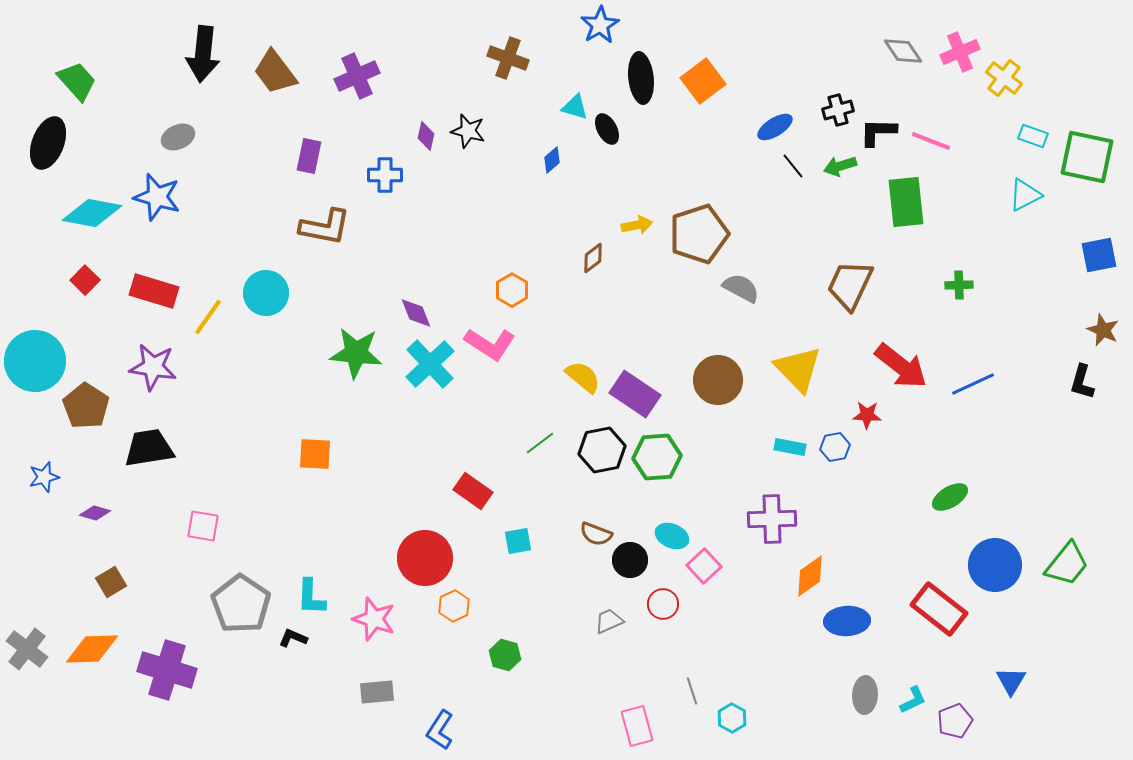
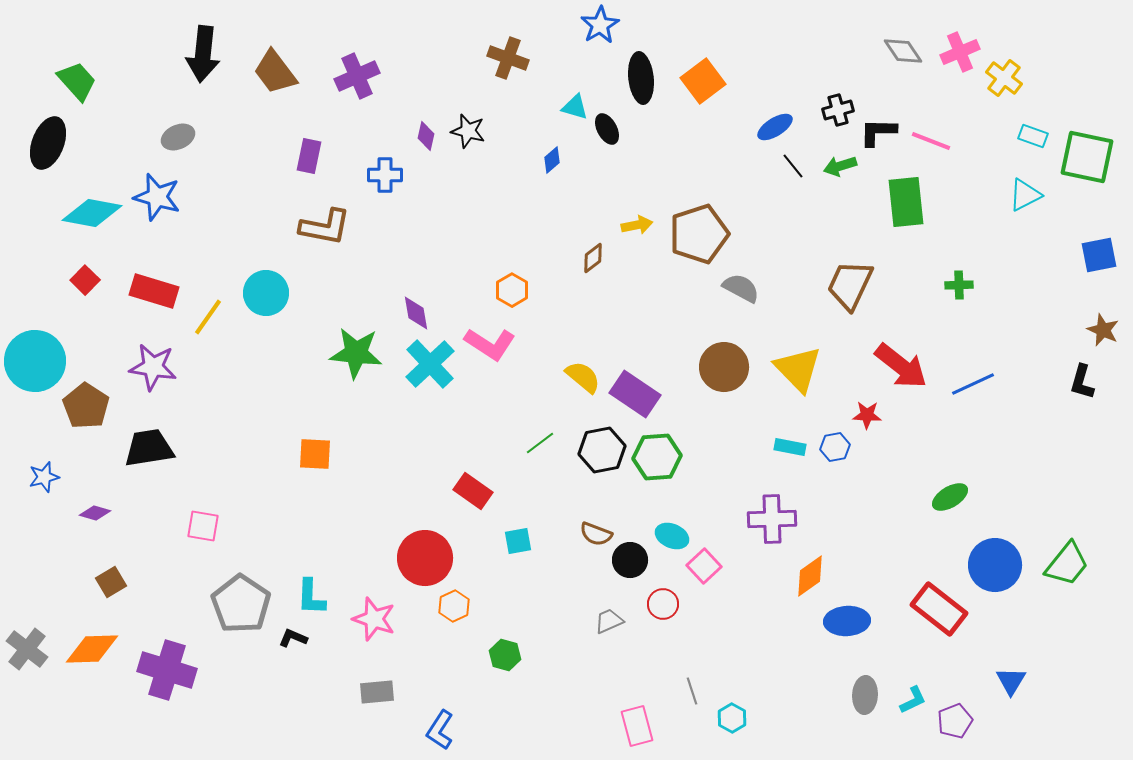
purple diamond at (416, 313): rotated 12 degrees clockwise
brown circle at (718, 380): moved 6 px right, 13 px up
